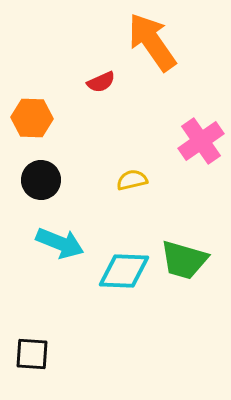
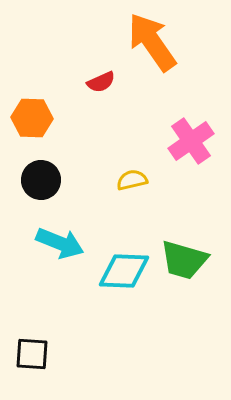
pink cross: moved 10 px left
